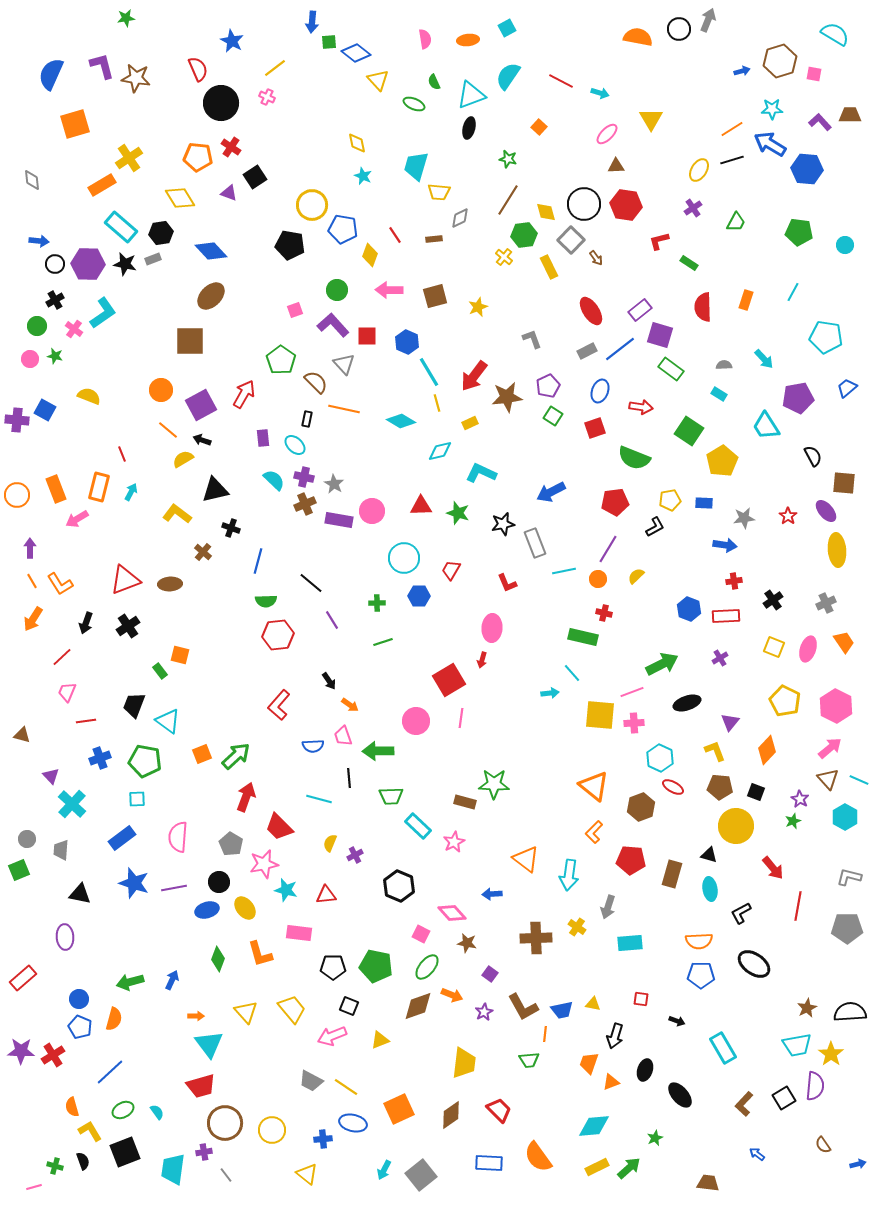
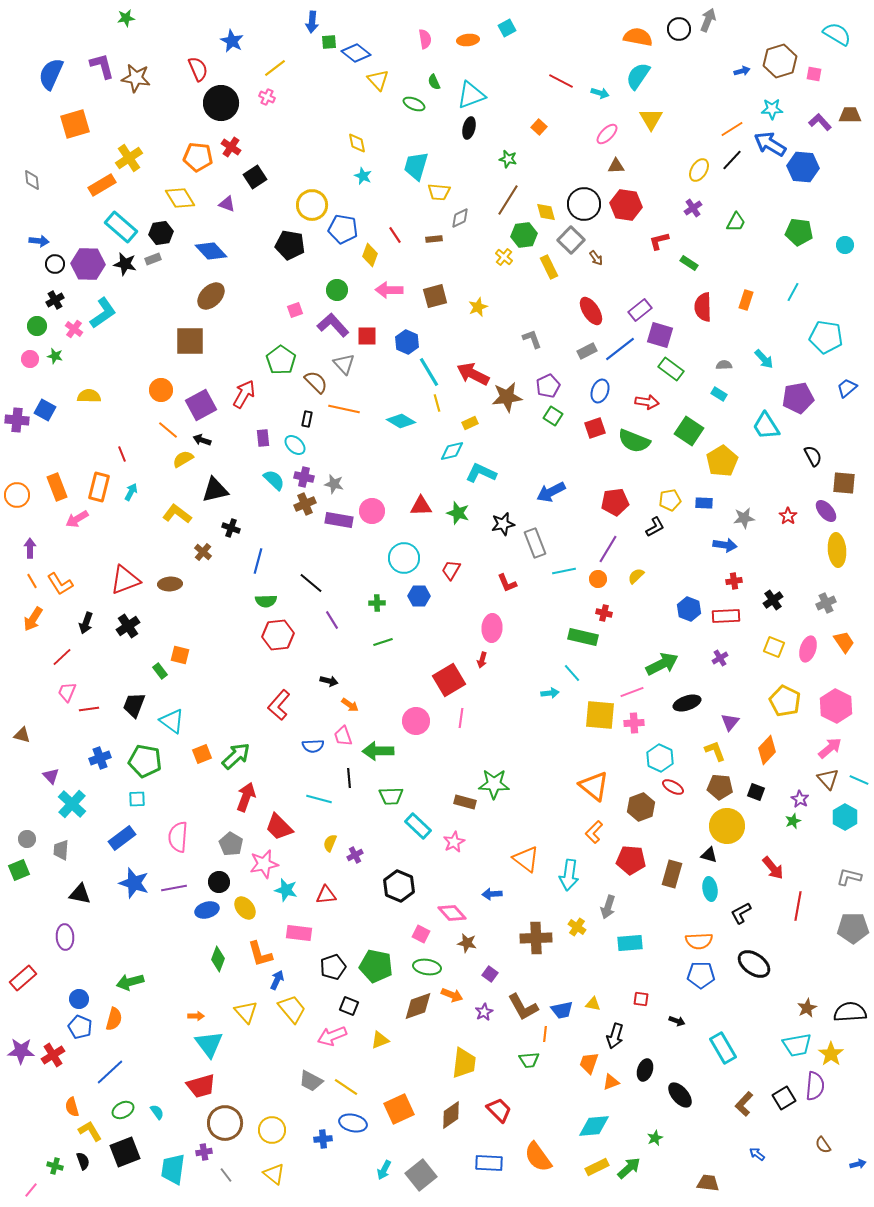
cyan semicircle at (835, 34): moved 2 px right
cyan semicircle at (508, 76): moved 130 px right
black line at (732, 160): rotated 30 degrees counterclockwise
blue hexagon at (807, 169): moved 4 px left, 2 px up
purple triangle at (229, 193): moved 2 px left, 11 px down
red arrow at (474, 376): moved 1 px left, 2 px up; rotated 80 degrees clockwise
yellow semicircle at (89, 396): rotated 20 degrees counterclockwise
red arrow at (641, 407): moved 6 px right, 5 px up
cyan diamond at (440, 451): moved 12 px right
green semicircle at (634, 458): moved 17 px up
gray star at (334, 484): rotated 18 degrees counterclockwise
orange rectangle at (56, 489): moved 1 px right, 2 px up
black arrow at (329, 681): rotated 42 degrees counterclockwise
red line at (86, 721): moved 3 px right, 12 px up
cyan triangle at (168, 721): moved 4 px right
yellow circle at (736, 826): moved 9 px left
gray pentagon at (847, 928): moved 6 px right
black pentagon at (333, 967): rotated 20 degrees counterclockwise
green ellipse at (427, 967): rotated 60 degrees clockwise
blue arrow at (172, 980): moved 105 px right
yellow triangle at (307, 1174): moved 33 px left
pink line at (34, 1187): moved 3 px left, 3 px down; rotated 35 degrees counterclockwise
